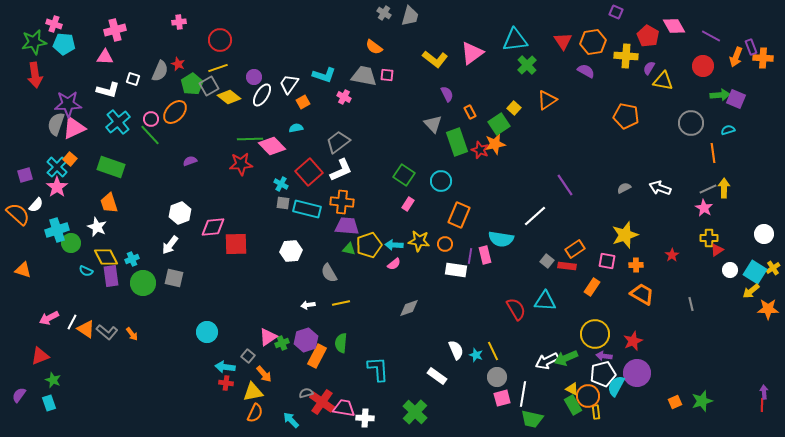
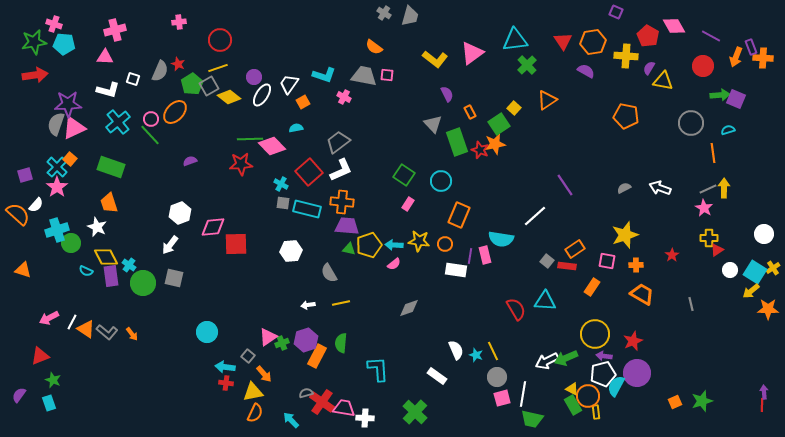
red arrow at (35, 75): rotated 90 degrees counterclockwise
cyan cross at (132, 259): moved 3 px left, 6 px down; rotated 32 degrees counterclockwise
